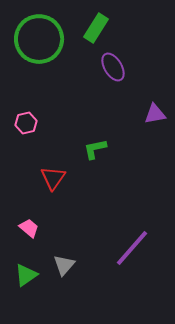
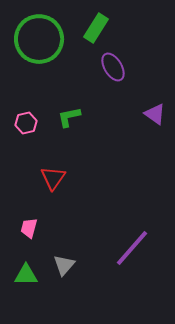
purple triangle: rotated 45 degrees clockwise
green L-shape: moved 26 px left, 32 px up
pink trapezoid: rotated 115 degrees counterclockwise
green triangle: rotated 35 degrees clockwise
